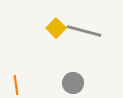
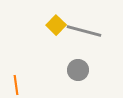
yellow square: moved 3 px up
gray circle: moved 5 px right, 13 px up
